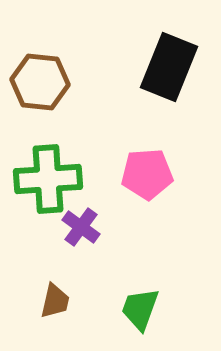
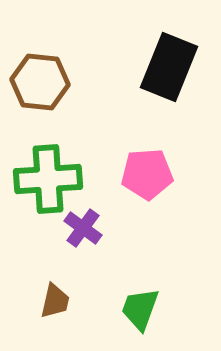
purple cross: moved 2 px right, 1 px down
